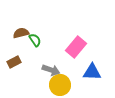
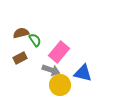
pink rectangle: moved 17 px left, 5 px down
brown rectangle: moved 6 px right, 4 px up
blue triangle: moved 9 px left, 1 px down; rotated 12 degrees clockwise
